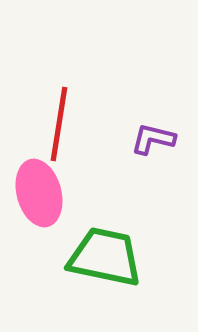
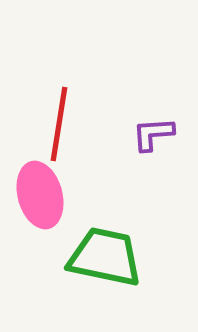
purple L-shape: moved 5 px up; rotated 18 degrees counterclockwise
pink ellipse: moved 1 px right, 2 px down
